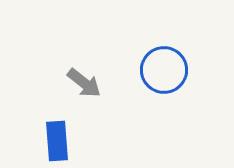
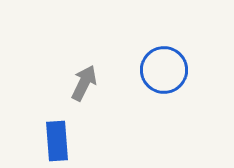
gray arrow: rotated 102 degrees counterclockwise
